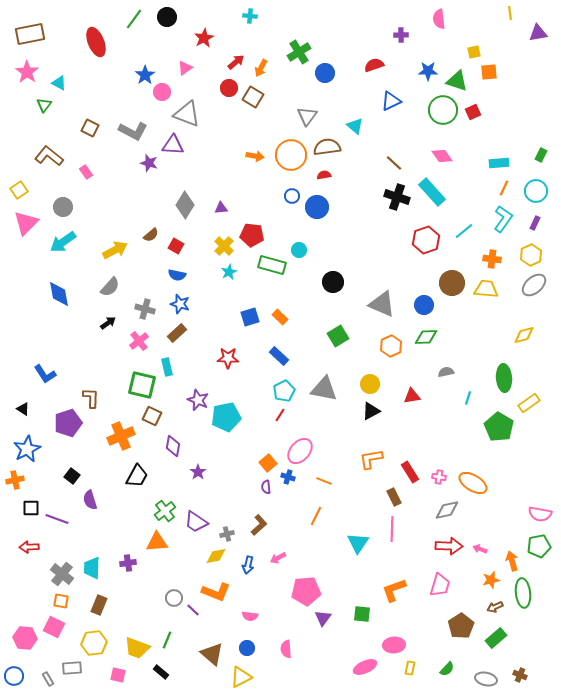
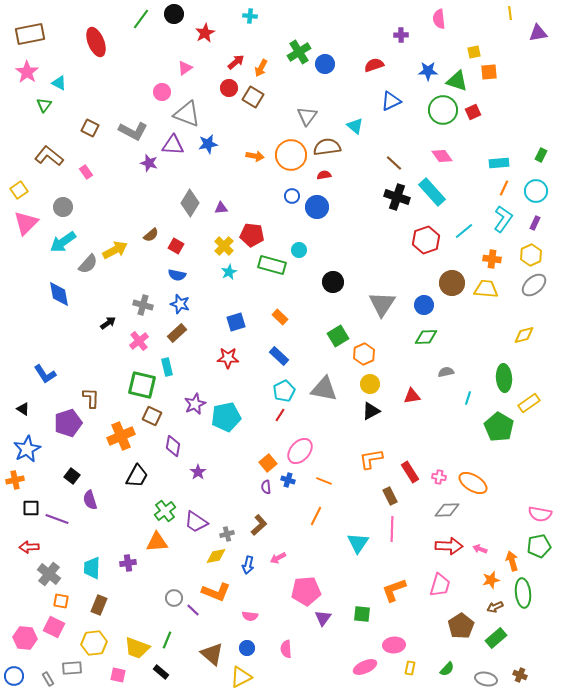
black circle at (167, 17): moved 7 px right, 3 px up
green line at (134, 19): moved 7 px right
red star at (204, 38): moved 1 px right, 5 px up
blue circle at (325, 73): moved 9 px up
blue star at (145, 75): moved 63 px right, 69 px down; rotated 24 degrees clockwise
gray diamond at (185, 205): moved 5 px right, 2 px up
gray semicircle at (110, 287): moved 22 px left, 23 px up
gray triangle at (382, 304): rotated 40 degrees clockwise
gray cross at (145, 309): moved 2 px left, 4 px up
blue square at (250, 317): moved 14 px left, 5 px down
orange hexagon at (391, 346): moved 27 px left, 8 px down
purple star at (198, 400): moved 3 px left, 4 px down; rotated 25 degrees clockwise
blue cross at (288, 477): moved 3 px down
brown rectangle at (394, 497): moved 4 px left, 1 px up
gray diamond at (447, 510): rotated 10 degrees clockwise
gray cross at (62, 574): moved 13 px left
